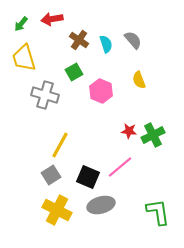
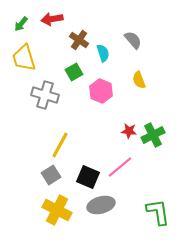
cyan semicircle: moved 3 px left, 9 px down
